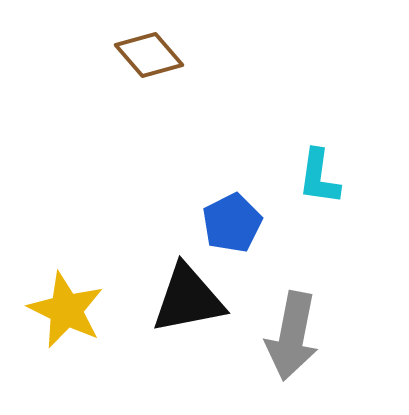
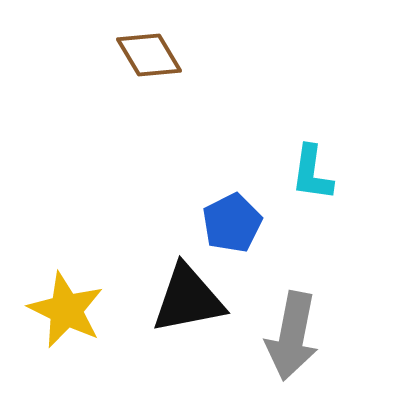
brown diamond: rotated 10 degrees clockwise
cyan L-shape: moved 7 px left, 4 px up
